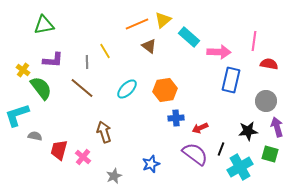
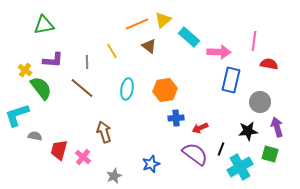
yellow line: moved 7 px right
yellow cross: moved 2 px right
cyan ellipse: rotated 35 degrees counterclockwise
gray circle: moved 6 px left, 1 px down
